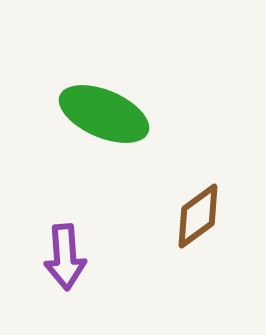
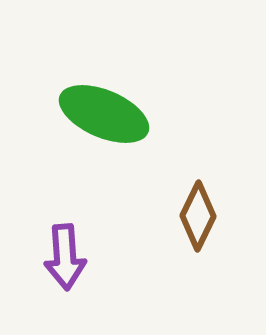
brown diamond: rotated 28 degrees counterclockwise
